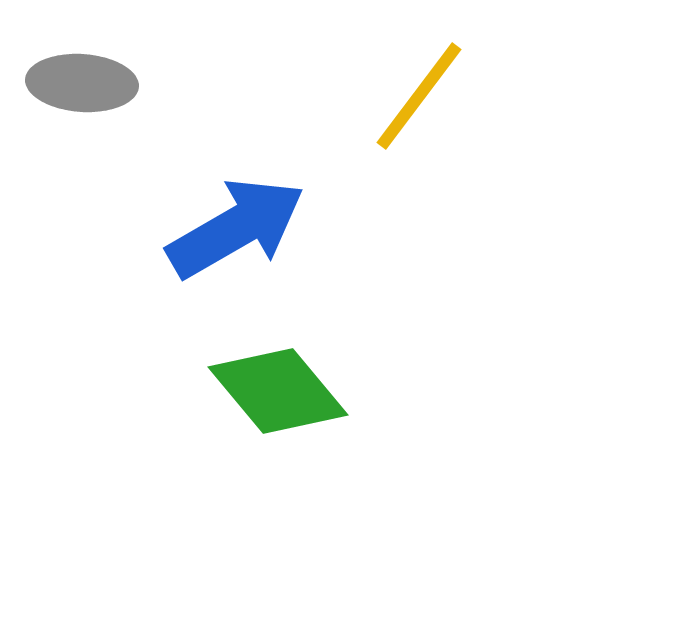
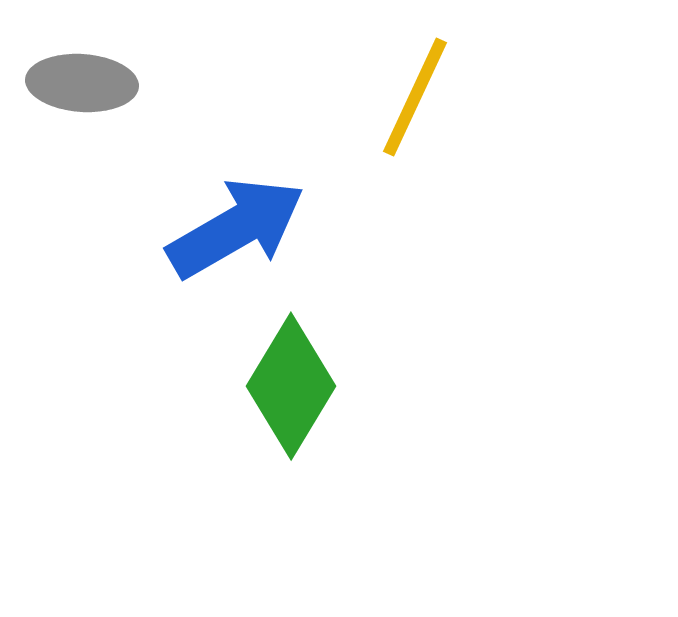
yellow line: moved 4 px left, 1 px down; rotated 12 degrees counterclockwise
green diamond: moved 13 px right, 5 px up; rotated 71 degrees clockwise
